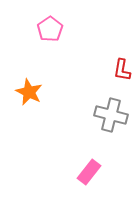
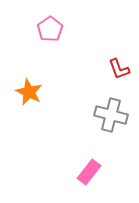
red L-shape: moved 3 px left, 1 px up; rotated 30 degrees counterclockwise
